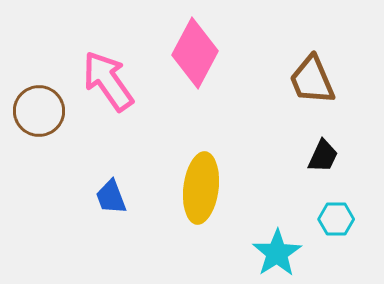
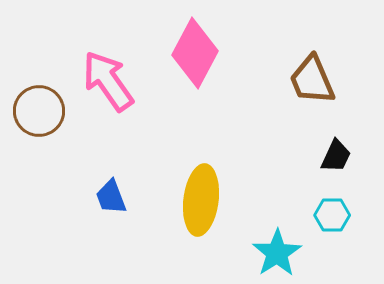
black trapezoid: moved 13 px right
yellow ellipse: moved 12 px down
cyan hexagon: moved 4 px left, 4 px up
